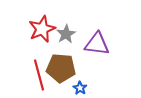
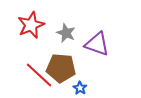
red star: moved 11 px left, 4 px up
gray star: moved 1 px up; rotated 18 degrees counterclockwise
purple triangle: rotated 12 degrees clockwise
red line: rotated 32 degrees counterclockwise
